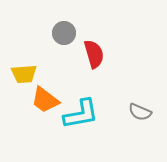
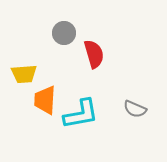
orange trapezoid: rotated 56 degrees clockwise
gray semicircle: moved 5 px left, 3 px up
